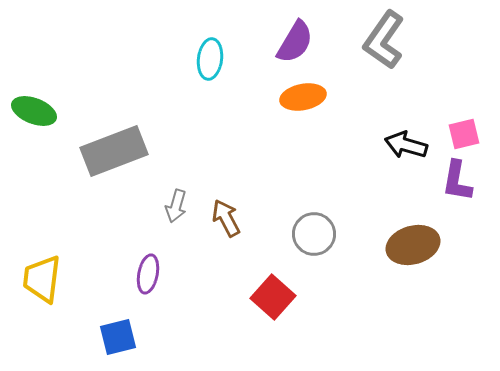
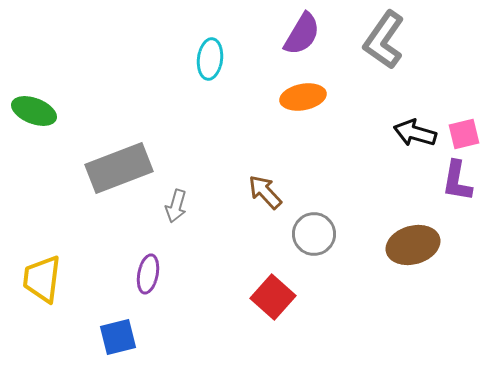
purple semicircle: moved 7 px right, 8 px up
black arrow: moved 9 px right, 12 px up
gray rectangle: moved 5 px right, 17 px down
brown arrow: moved 39 px right, 26 px up; rotated 15 degrees counterclockwise
